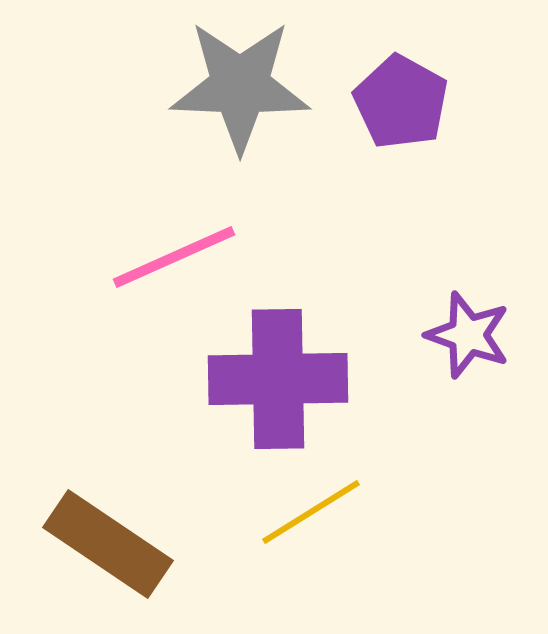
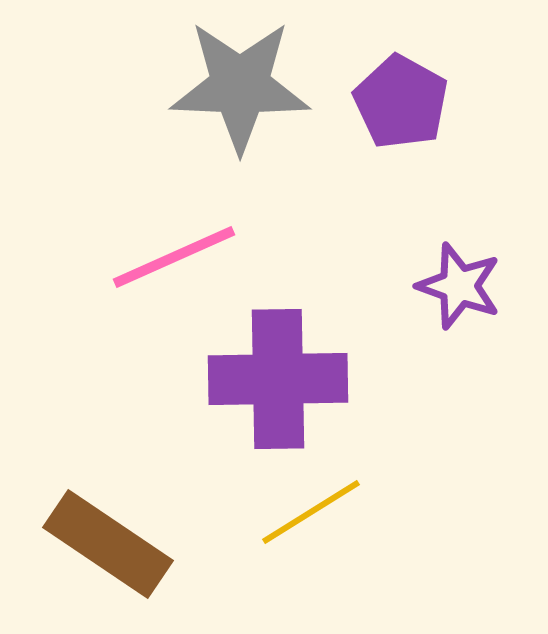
purple star: moved 9 px left, 49 px up
